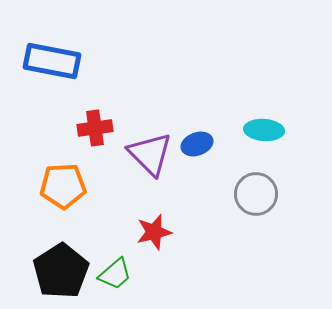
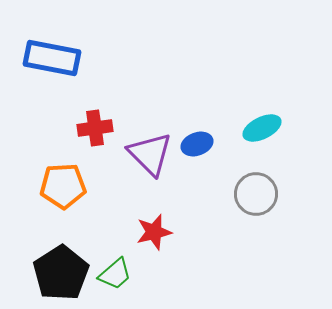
blue rectangle: moved 3 px up
cyan ellipse: moved 2 px left, 2 px up; rotated 30 degrees counterclockwise
black pentagon: moved 2 px down
